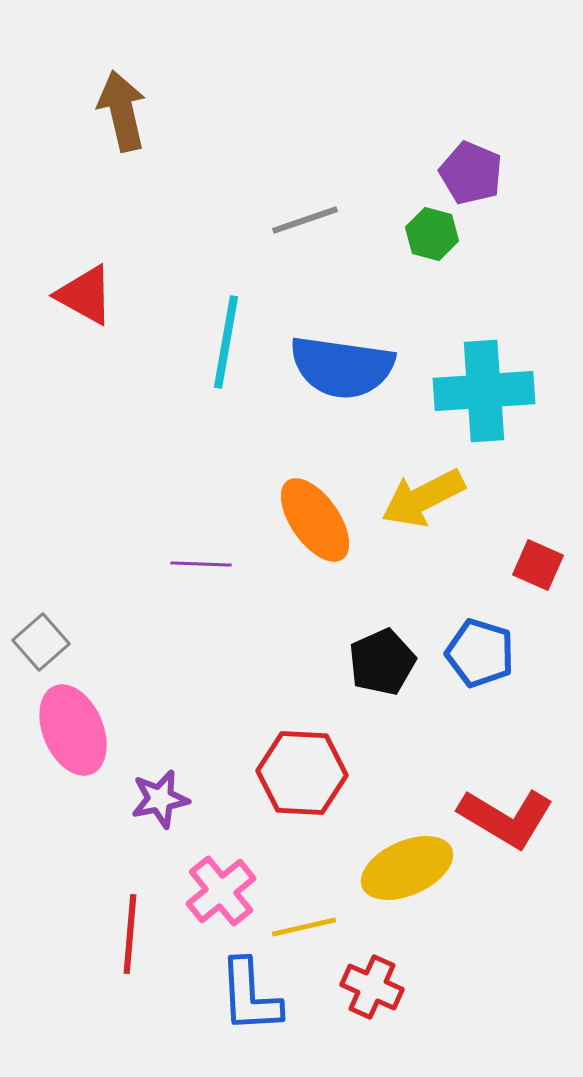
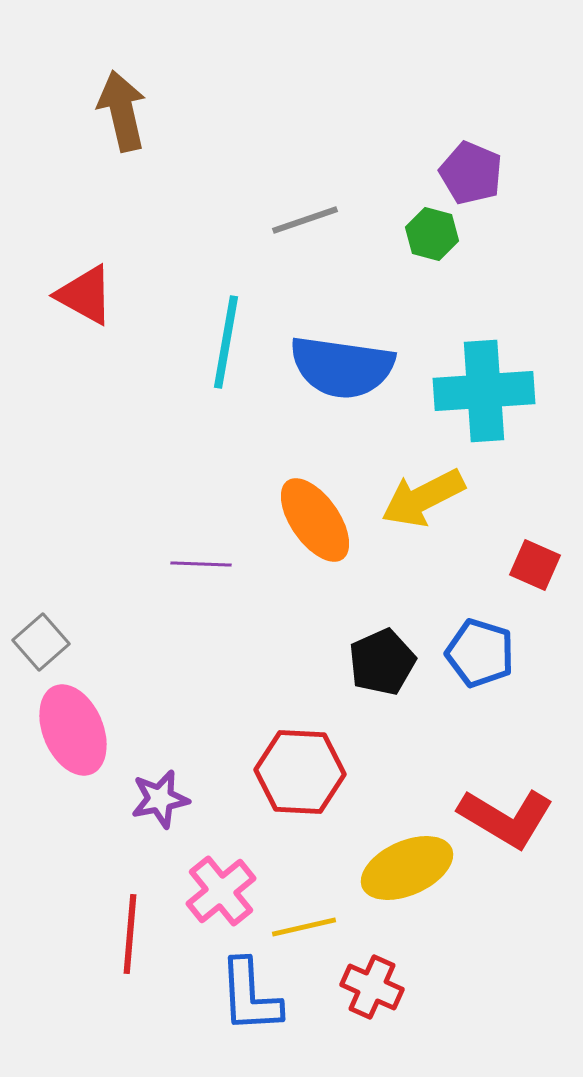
red square: moved 3 px left
red hexagon: moved 2 px left, 1 px up
